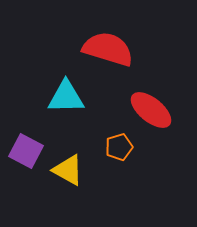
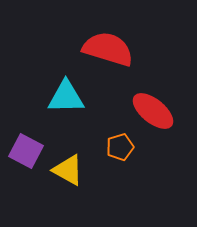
red ellipse: moved 2 px right, 1 px down
orange pentagon: moved 1 px right
